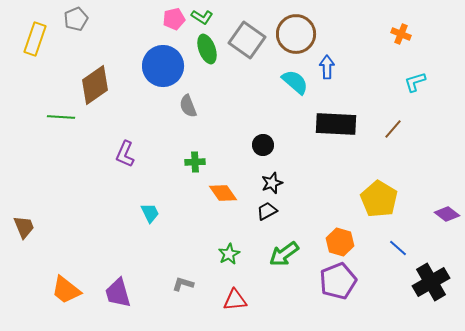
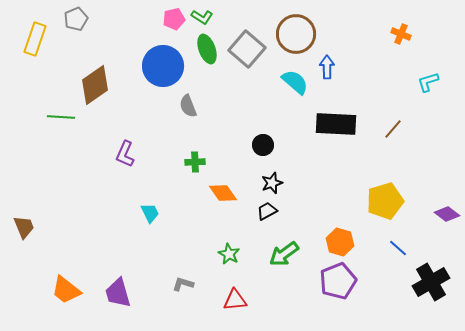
gray square: moved 9 px down; rotated 6 degrees clockwise
cyan L-shape: moved 13 px right
yellow pentagon: moved 6 px right, 2 px down; rotated 24 degrees clockwise
green star: rotated 15 degrees counterclockwise
